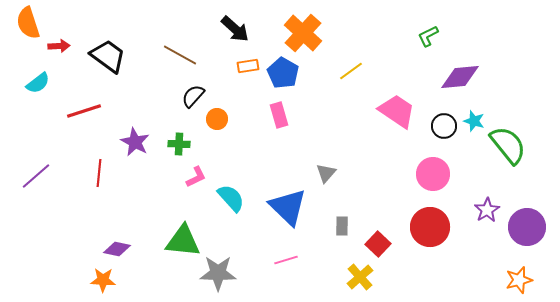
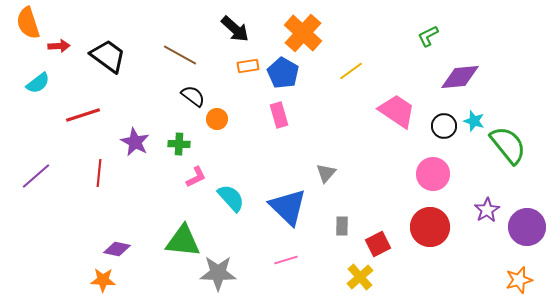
black semicircle at (193, 96): rotated 85 degrees clockwise
red line at (84, 111): moved 1 px left, 4 px down
red square at (378, 244): rotated 20 degrees clockwise
